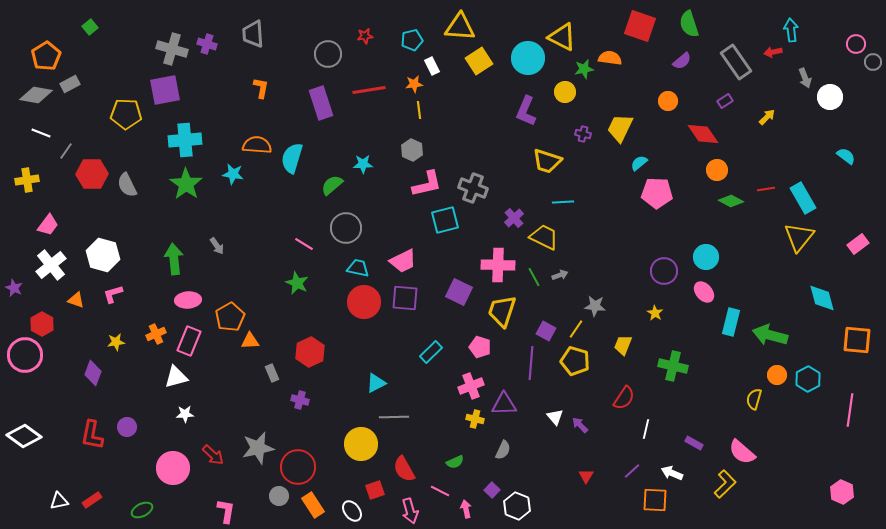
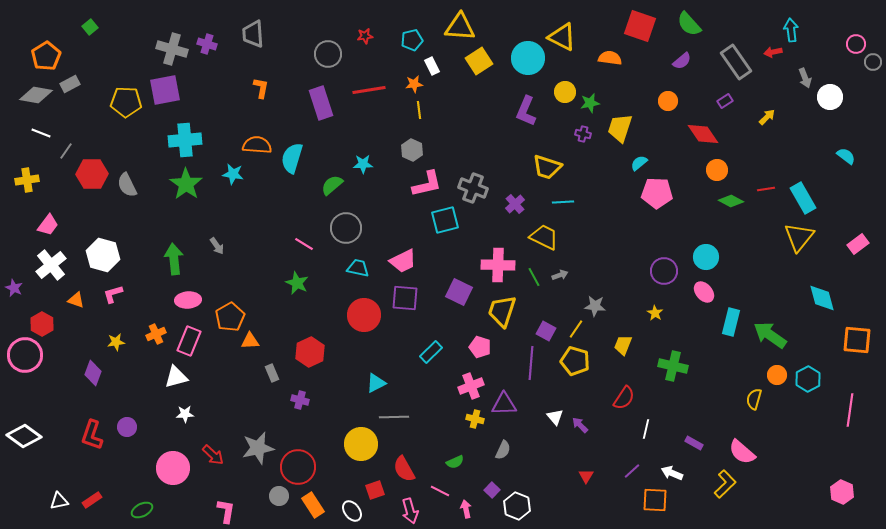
green semicircle at (689, 24): rotated 24 degrees counterclockwise
green star at (584, 69): moved 6 px right, 34 px down
yellow pentagon at (126, 114): moved 12 px up
yellow trapezoid at (620, 128): rotated 8 degrees counterclockwise
yellow trapezoid at (547, 161): moved 6 px down
purple cross at (514, 218): moved 1 px right, 14 px up
red circle at (364, 302): moved 13 px down
green arrow at (770, 335): rotated 20 degrees clockwise
red L-shape at (92, 435): rotated 8 degrees clockwise
